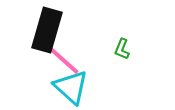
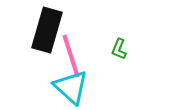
green L-shape: moved 3 px left
pink line: moved 10 px right, 2 px up; rotated 30 degrees clockwise
